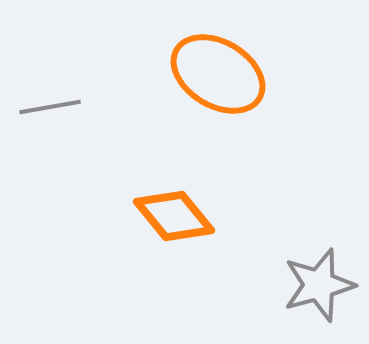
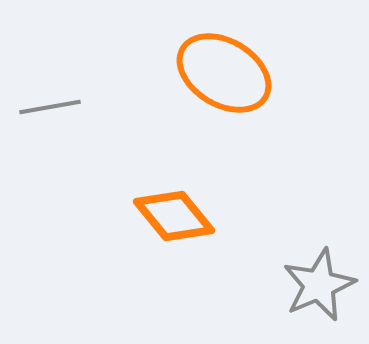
orange ellipse: moved 6 px right, 1 px up
gray star: rotated 8 degrees counterclockwise
